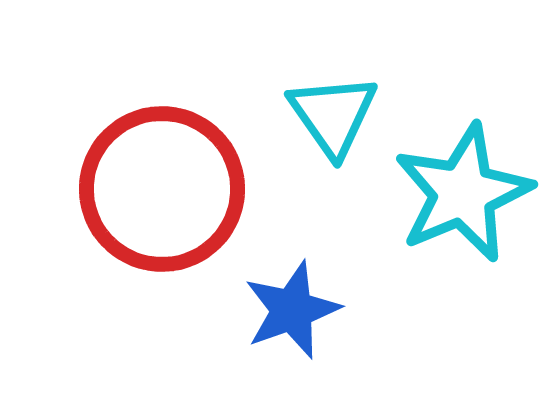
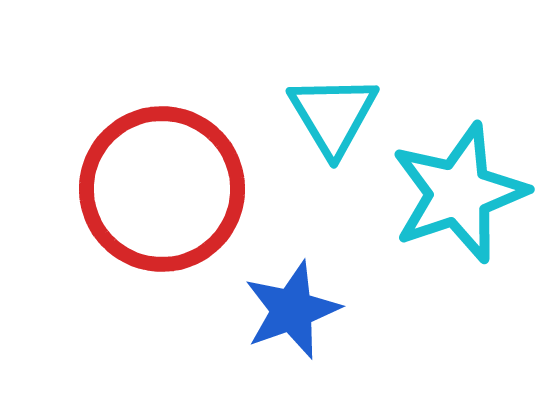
cyan triangle: rotated 4 degrees clockwise
cyan star: moved 4 px left; rotated 4 degrees clockwise
